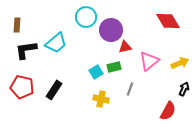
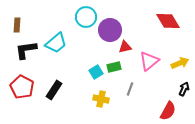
purple circle: moved 1 px left
red pentagon: rotated 15 degrees clockwise
